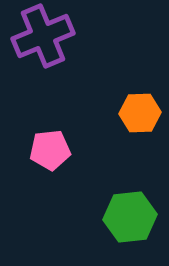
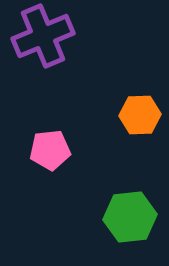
orange hexagon: moved 2 px down
